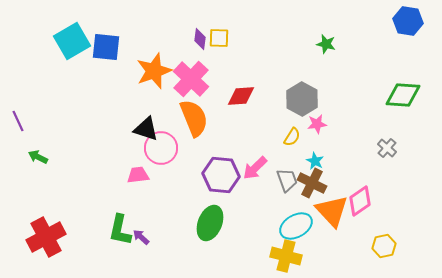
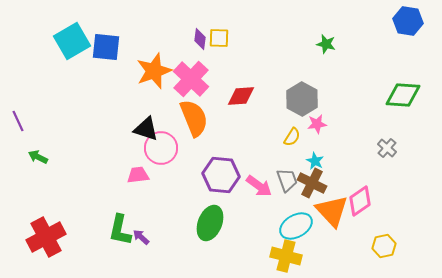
pink arrow: moved 4 px right, 18 px down; rotated 100 degrees counterclockwise
